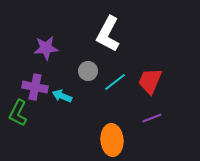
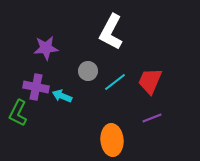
white L-shape: moved 3 px right, 2 px up
purple cross: moved 1 px right
